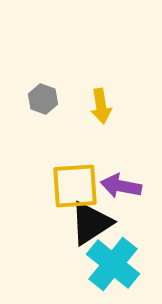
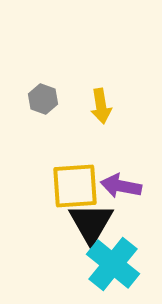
black triangle: rotated 27 degrees counterclockwise
